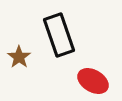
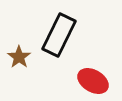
black rectangle: rotated 45 degrees clockwise
